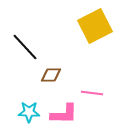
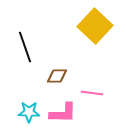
yellow square: rotated 20 degrees counterclockwise
black line: rotated 24 degrees clockwise
brown diamond: moved 6 px right, 1 px down
pink L-shape: moved 1 px left, 1 px up
